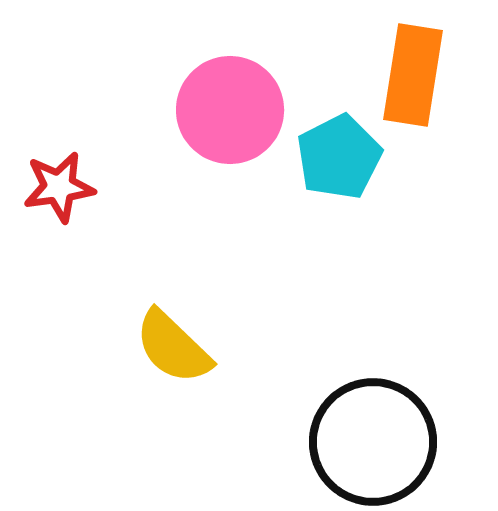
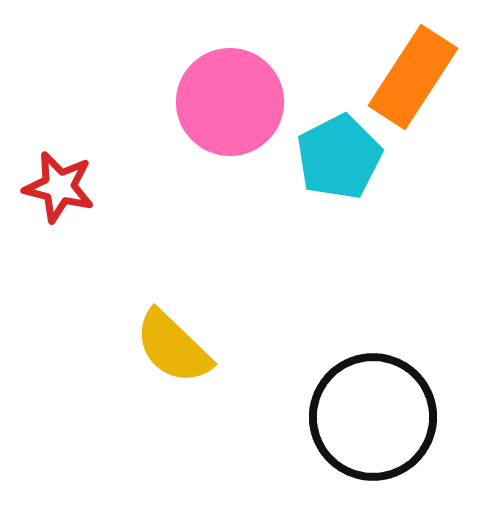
orange rectangle: moved 2 px down; rotated 24 degrees clockwise
pink circle: moved 8 px up
red star: rotated 22 degrees clockwise
black circle: moved 25 px up
